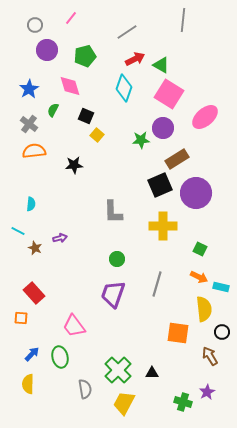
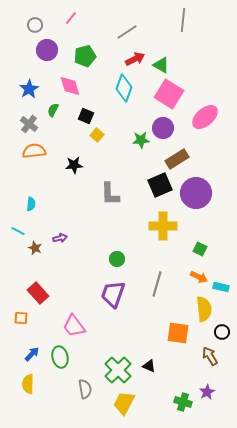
gray L-shape at (113, 212): moved 3 px left, 18 px up
red rectangle at (34, 293): moved 4 px right
black triangle at (152, 373): moved 3 px left, 7 px up; rotated 24 degrees clockwise
